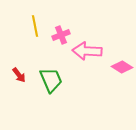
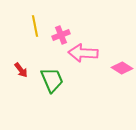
pink arrow: moved 4 px left, 2 px down
pink diamond: moved 1 px down
red arrow: moved 2 px right, 5 px up
green trapezoid: moved 1 px right
